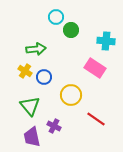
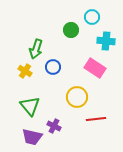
cyan circle: moved 36 px right
green arrow: rotated 114 degrees clockwise
blue circle: moved 9 px right, 10 px up
yellow circle: moved 6 px right, 2 px down
red line: rotated 42 degrees counterclockwise
purple trapezoid: rotated 65 degrees counterclockwise
